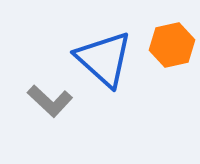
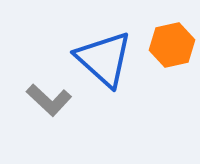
gray L-shape: moved 1 px left, 1 px up
